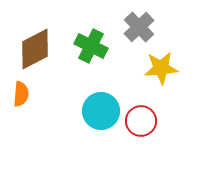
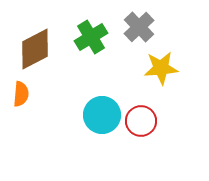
green cross: moved 9 px up; rotated 32 degrees clockwise
cyan circle: moved 1 px right, 4 px down
